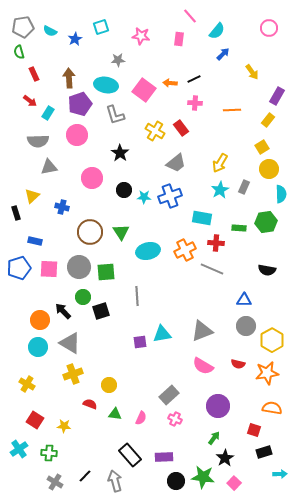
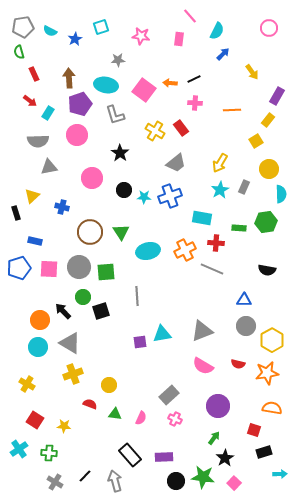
cyan semicircle at (217, 31): rotated 12 degrees counterclockwise
yellow square at (262, 147): moved 6 px left, 6 px up
